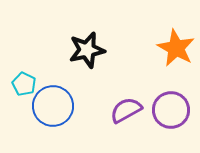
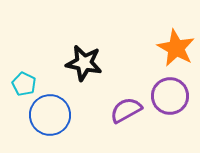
black star: moved 3 px left, 13 px down; rotated 24 degrees clockwise
blue circle: moved 3 px left, 9 px down
purple circle: moved 1 px left, 14 px up
